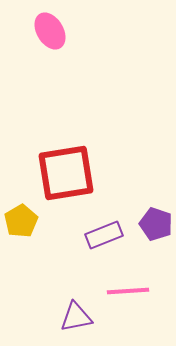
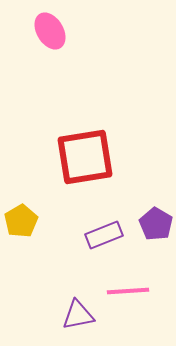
red square: moved 19 px right, 16 px up
purple pentagon: rotated 12 degrees clockwise
purple triangle: moved 2 px right, 2 px up
